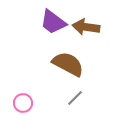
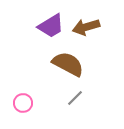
purple trapezoid: moved 2 px left, 4 px down; rotated 68 degrees counterclockwise
brown arrow: rotated 24 degrees counterclockwise
